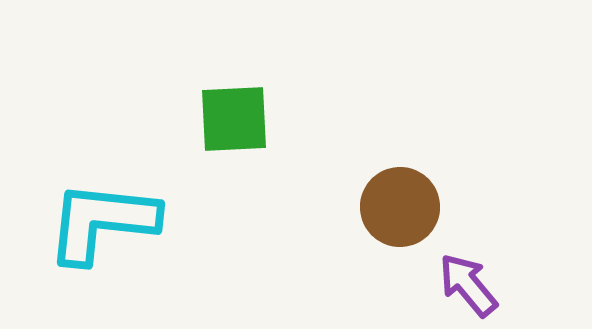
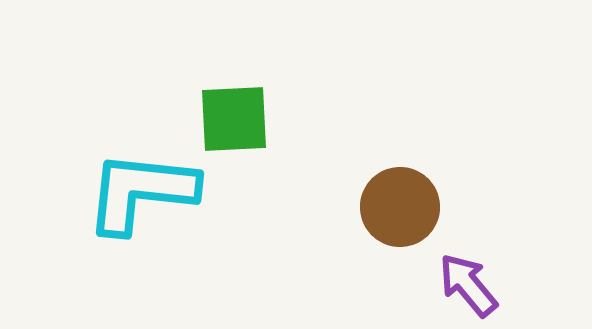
cyan L-shape: moved 39 px right, 30 px up
